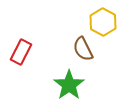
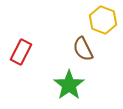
yellow hexagon: moved 2 px up; rotated 8 degrees counterclockwise
